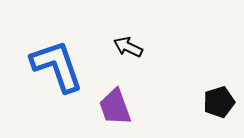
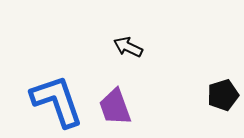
blue L-shape: moved 35 px down
black pentagon: moved 4 px right, 7 px up
